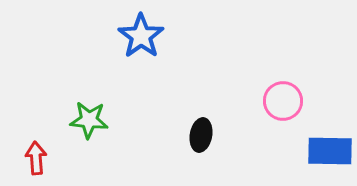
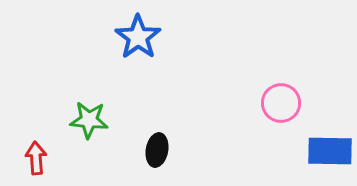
blue star: moved 3 px left, 1 px down
pink circle: moved 2 px left, 2 px down
black ellipse: moved 44 px left, 15 px down
